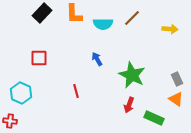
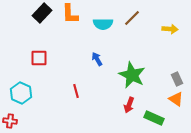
orange L-shape: moved 4 px left
